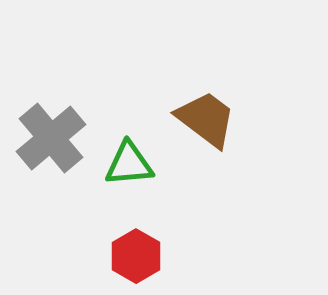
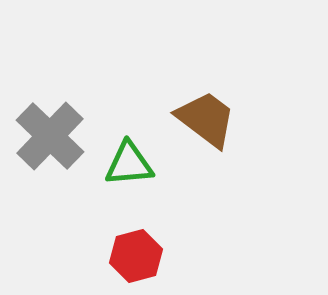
gray cross: moved 1 px left, 2 px up; rotated 6 degrees counterclockwise
red hexagon: rotated 15 degrees clockwise
